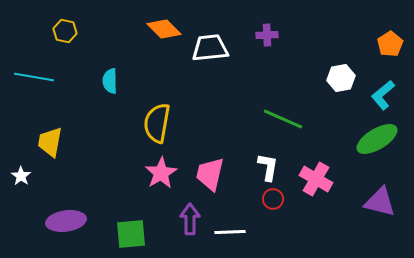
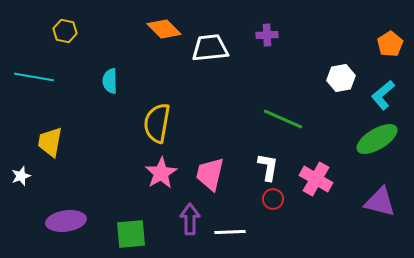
white star: rotated 18 degrees clockwise
